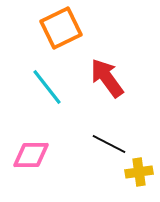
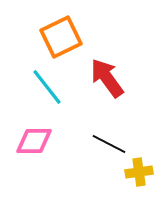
orange square: moved 9 px down
pink diamond: moved 3 px right, 14 px up
